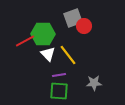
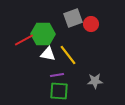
red circle: moved 7 px right, 2 px up
red line: moved 1 px left, 1 px up
white triangle: rotated 35 degrees counterclockwise
purple line: moved 2 px left
gray star: moved 1 px right, 2 px up
